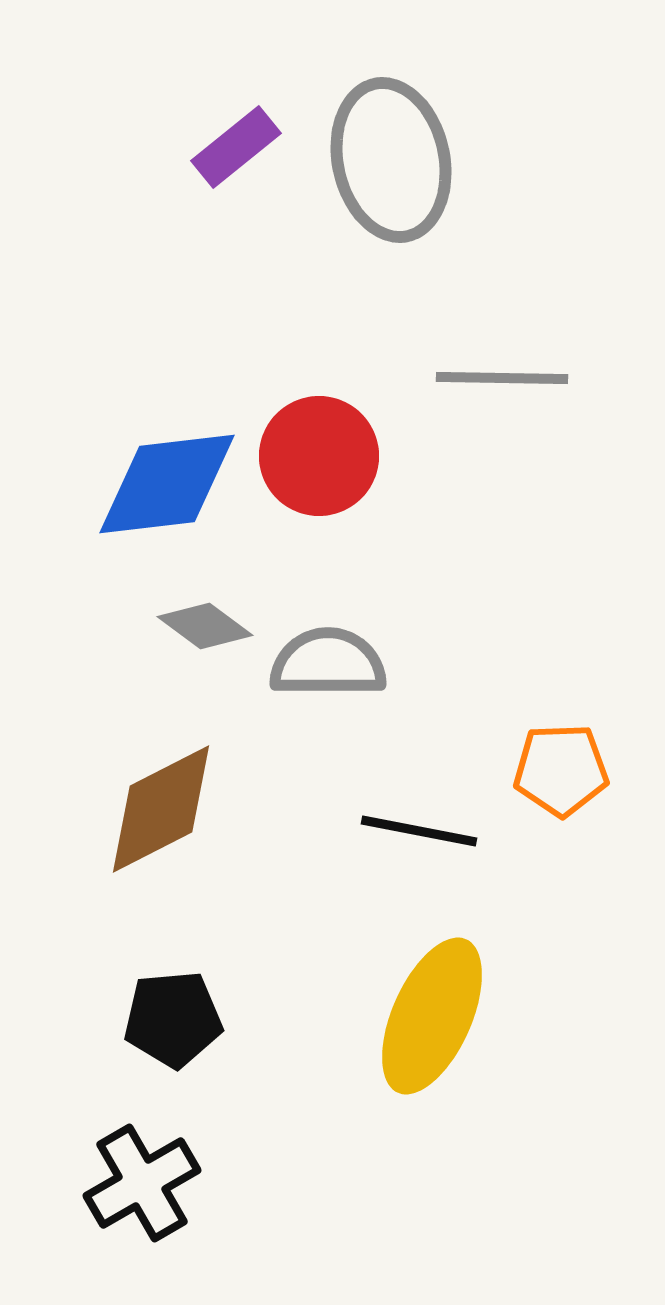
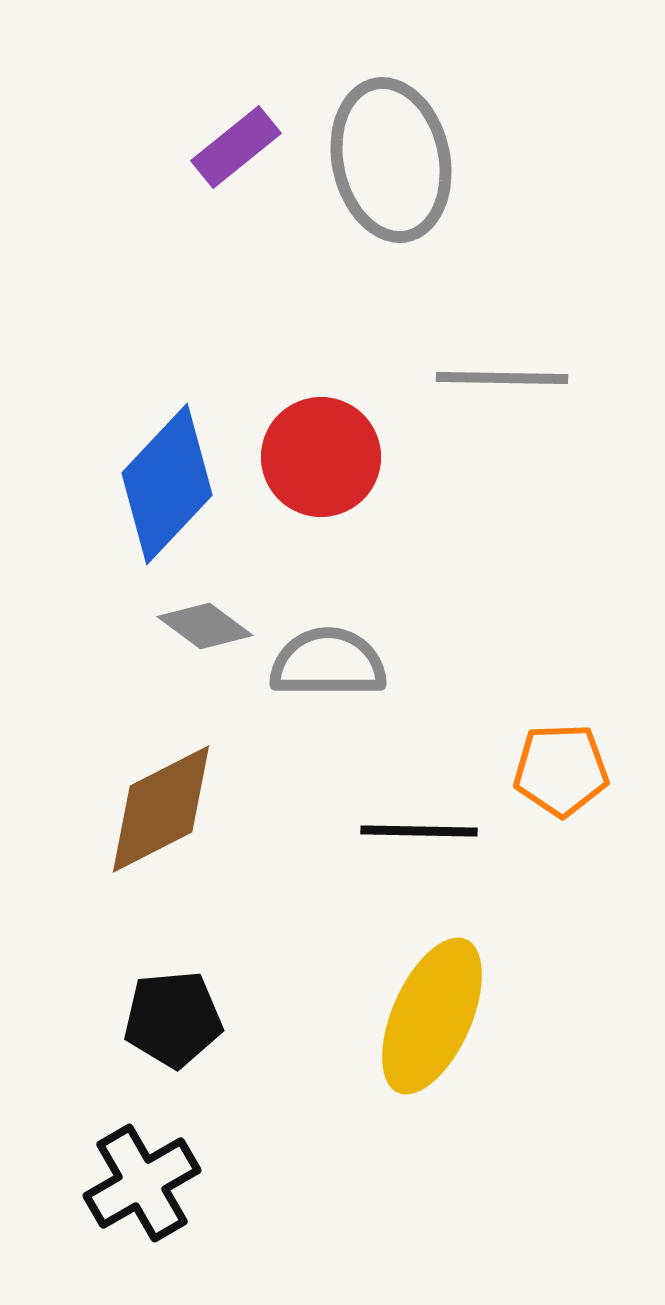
red circle: moved 2 px right, 1 px down
blue diamond: rotated 40 degrees counterclockwise
black line: rotated 10 degrees counterclockwise
